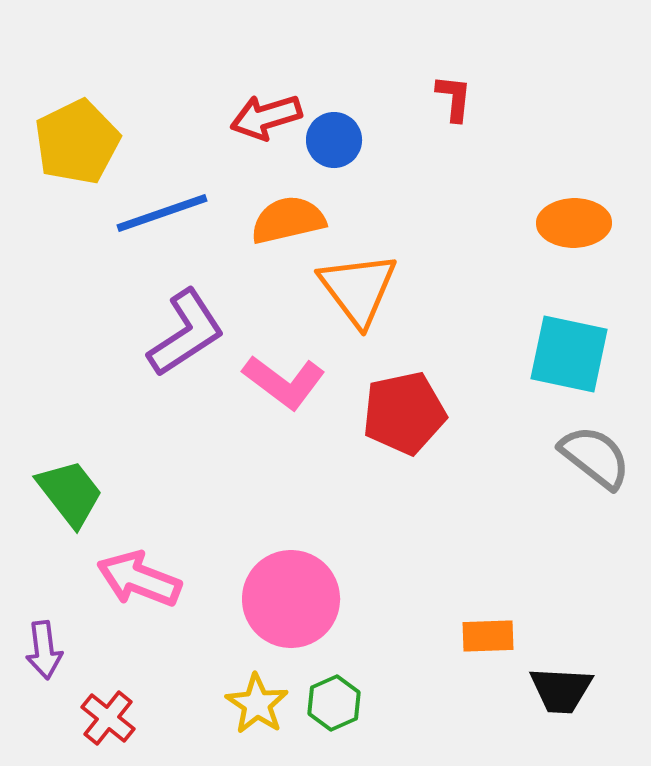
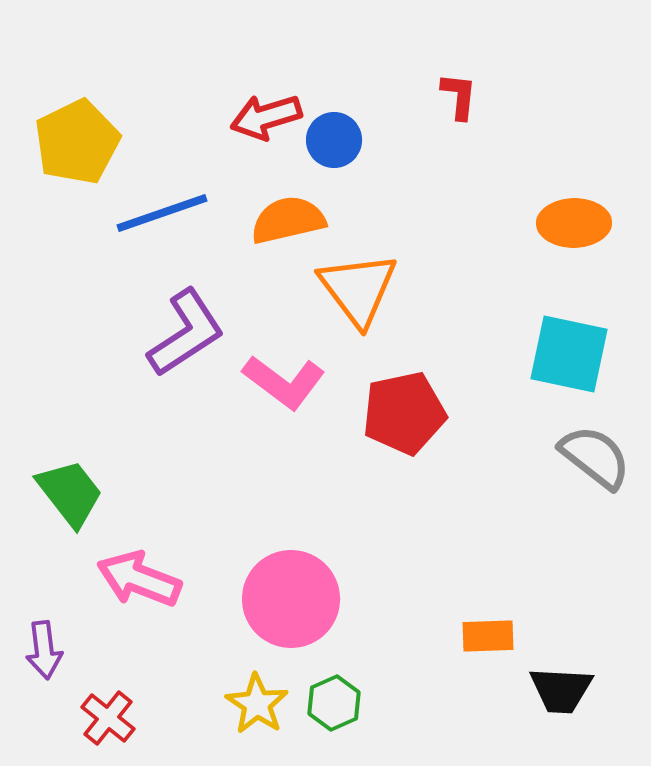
red L-shape: moved 5 px right, 2 px up
